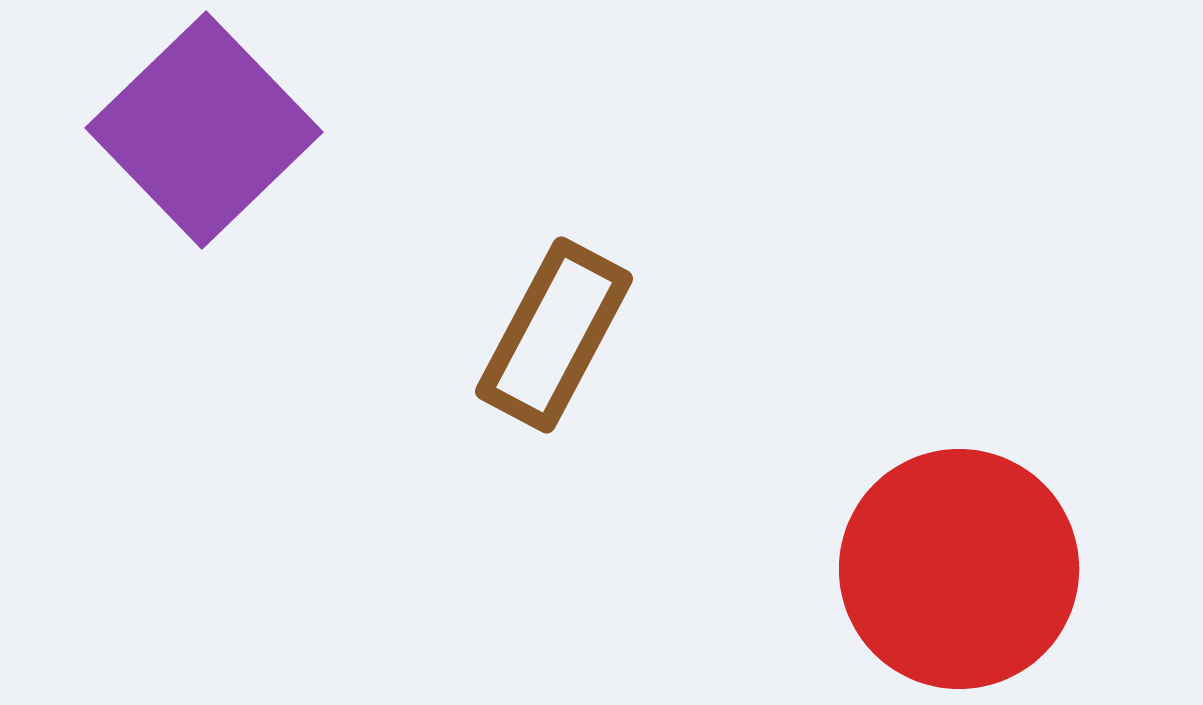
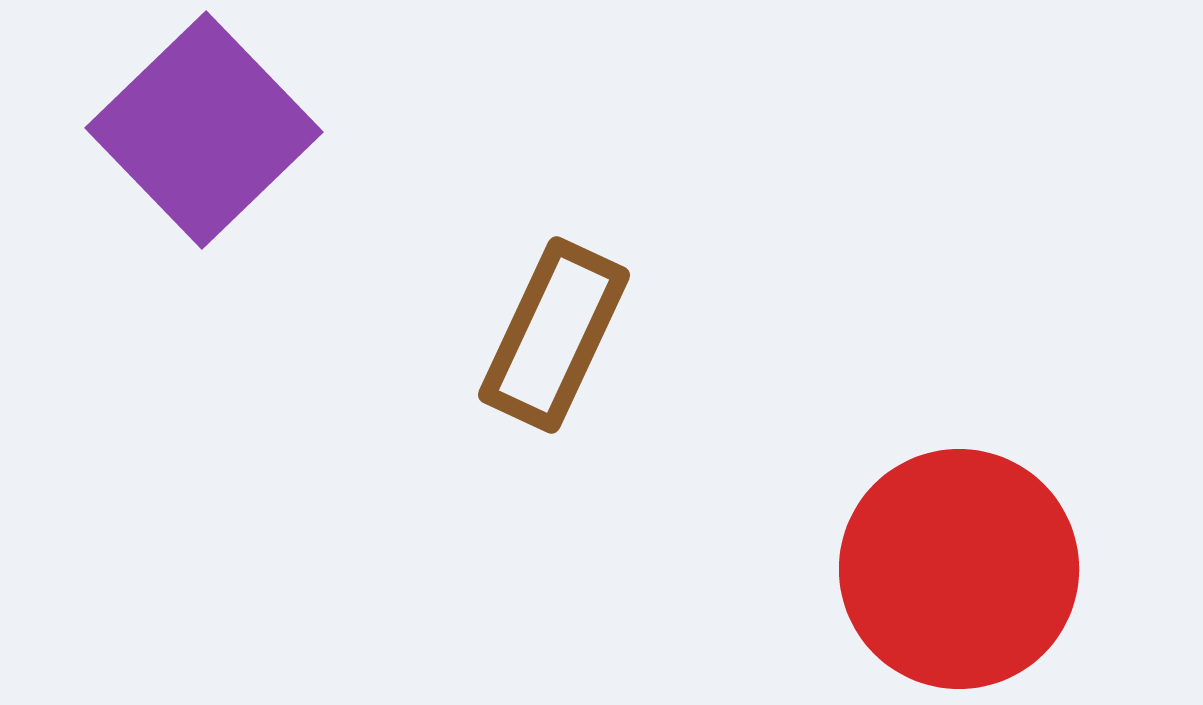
brown rectangle: rotated 3 degrees counterclockwise
